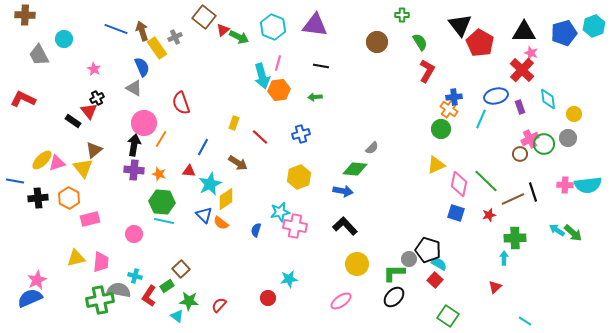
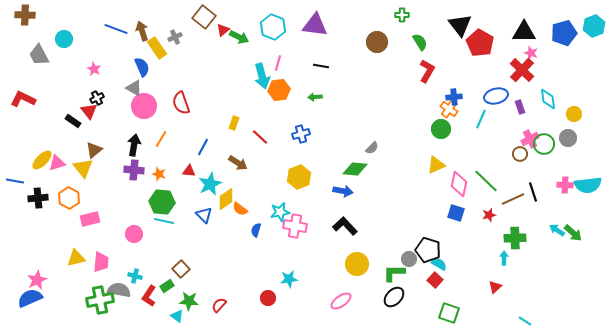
pink circle at (144, 123): moved 17 px up
orange semicircle at (221, 223): moved 19 px right, 14 px up
green square at (448, 316): moved 1 px right, 3 px up; rotated 15 degrees counterclockwise
